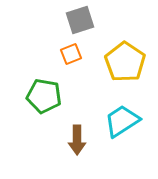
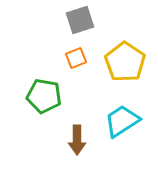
orange square: moved 5 px right, 4 px down
